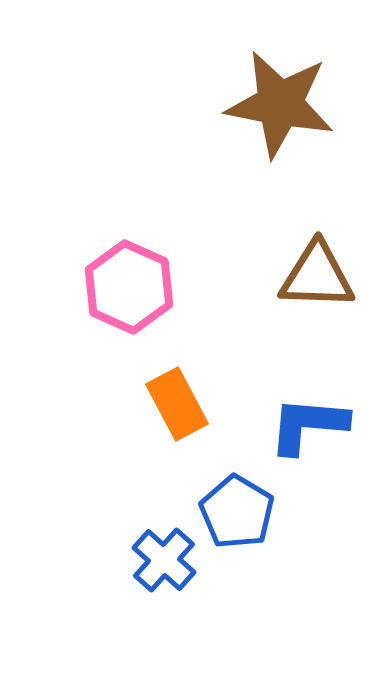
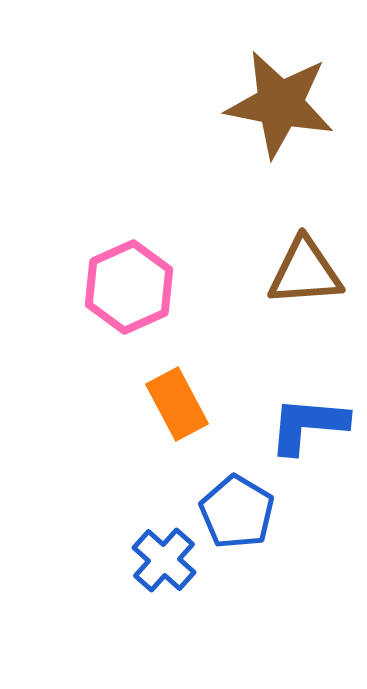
brown triangle: moved 12 px left, 4 px up; rotated 6 degrees counterclockwise
pink hexagon: rotated 12 degrees clockwise
